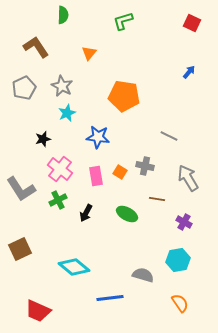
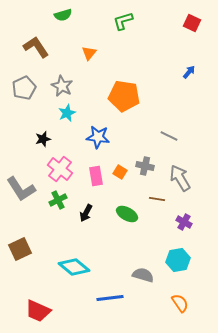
green semicircle: rotated 72 degrees clockwise
gray arrow: moved 8 px left
